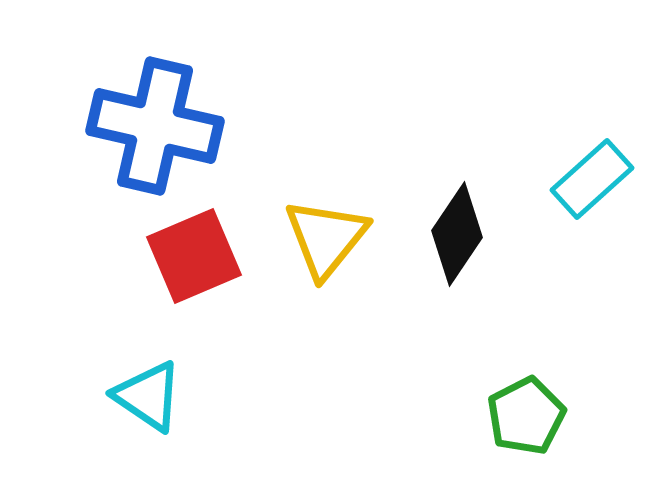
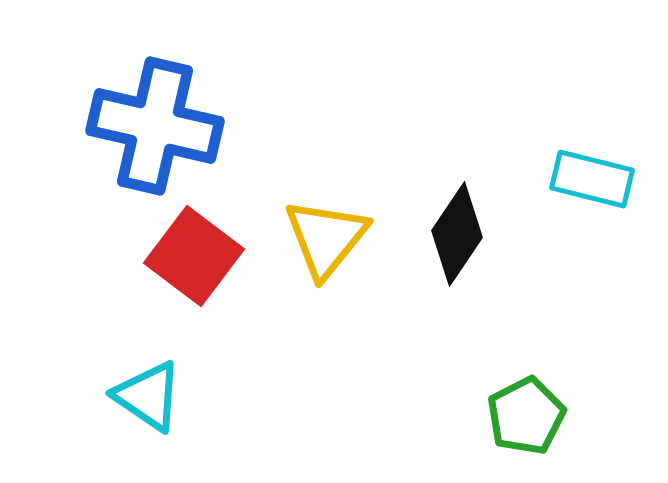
cyan rectangle: rotated 56 degrees clockwise
red square: rotated 30 degrees counterclockwise
